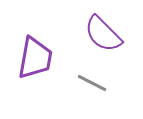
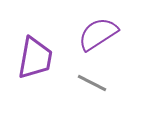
purple semicircle: moved 5 px left; rotated 102 degrees clockwise
